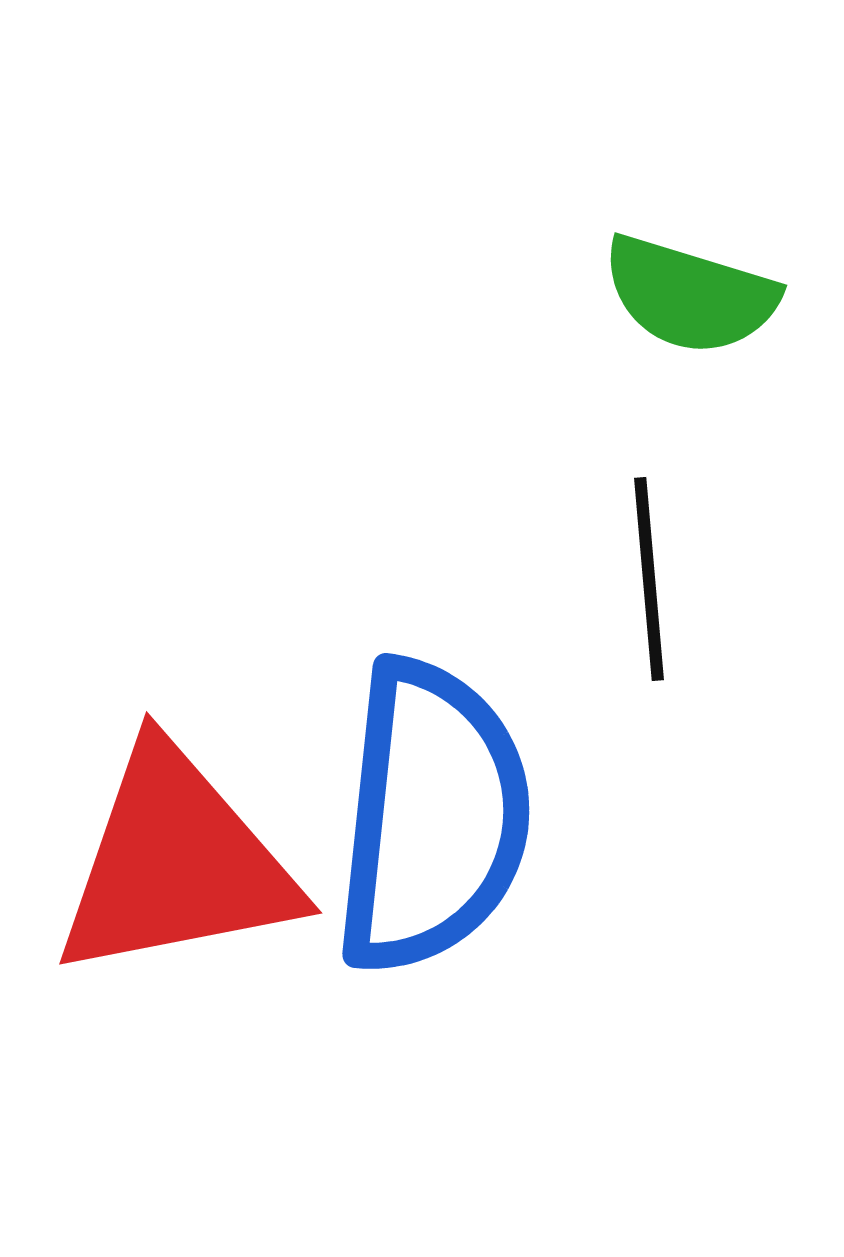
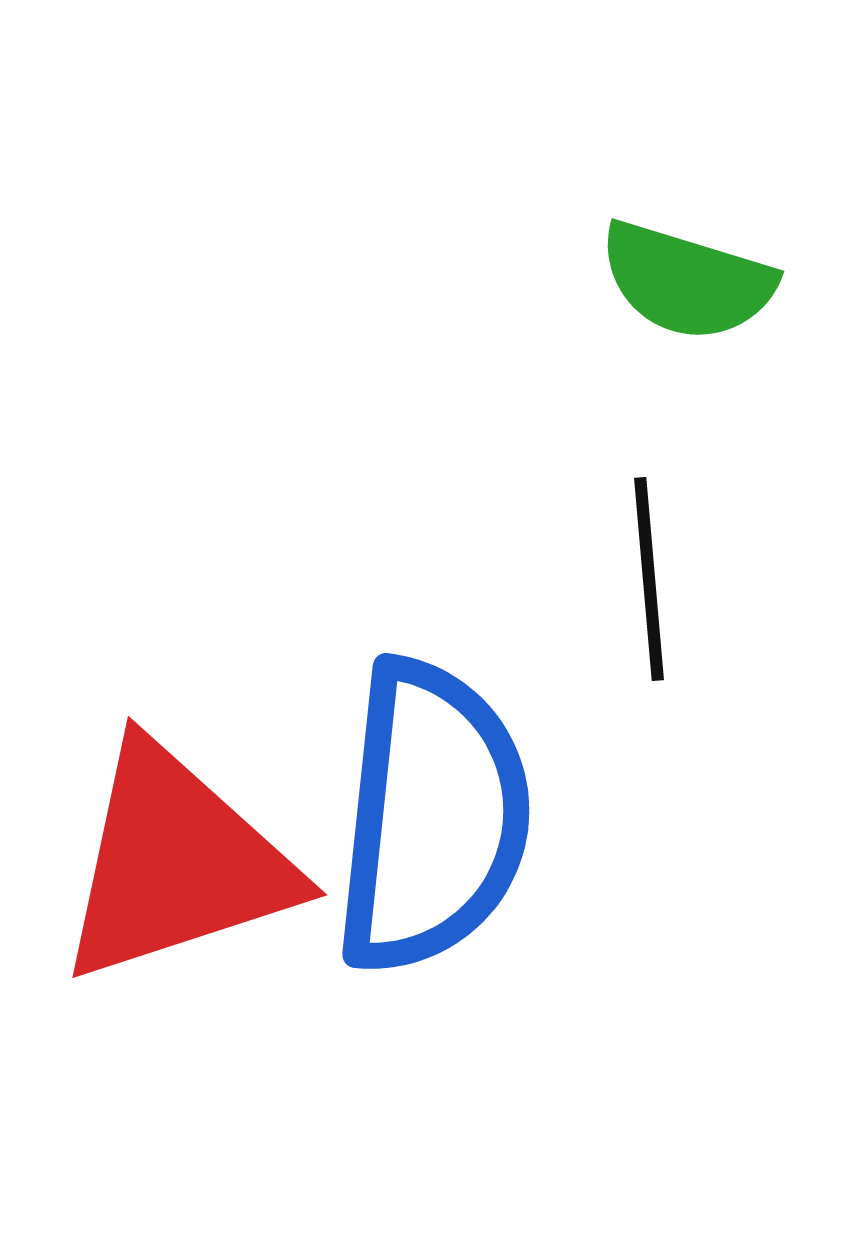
green semicircle: moved 3 px left, 14 px up
red triangle: rotated 7 degrees counterclockwise
